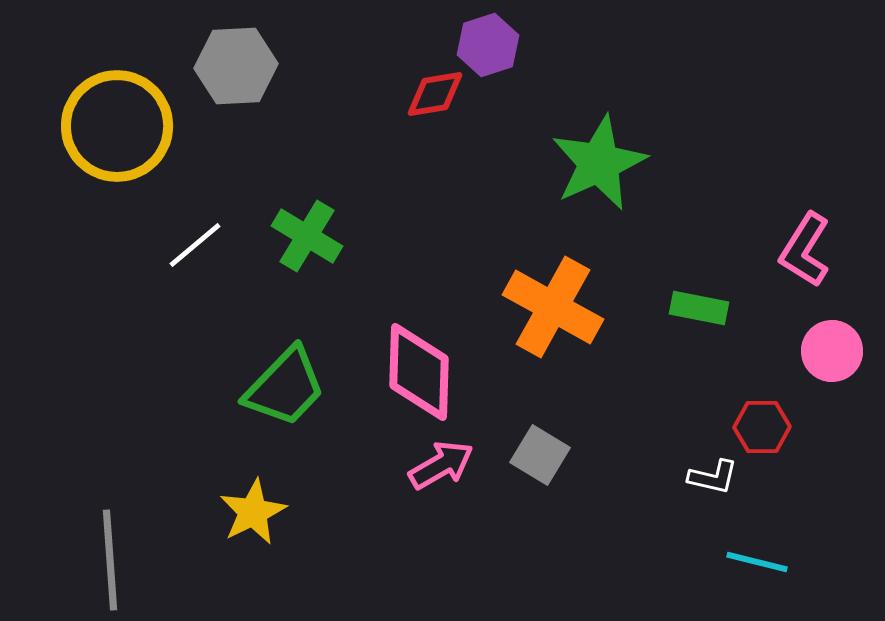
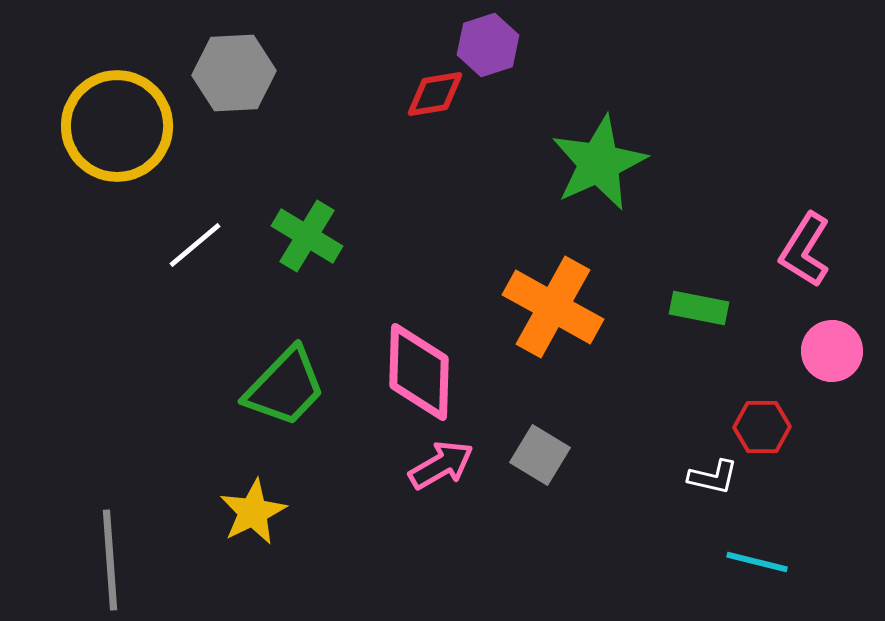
gray hexagon: moved 2 px left, 7 px down
